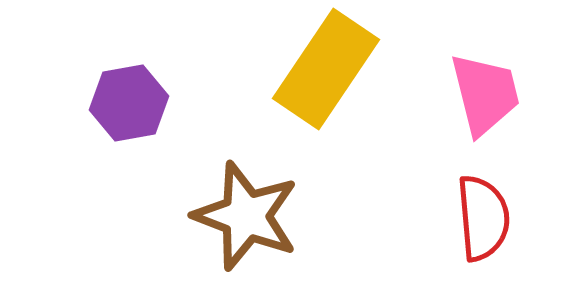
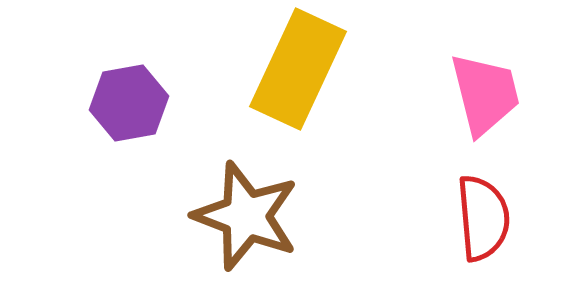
yellow rectangle: moved 28 px left; rotated 9 degrees counterclockwise
